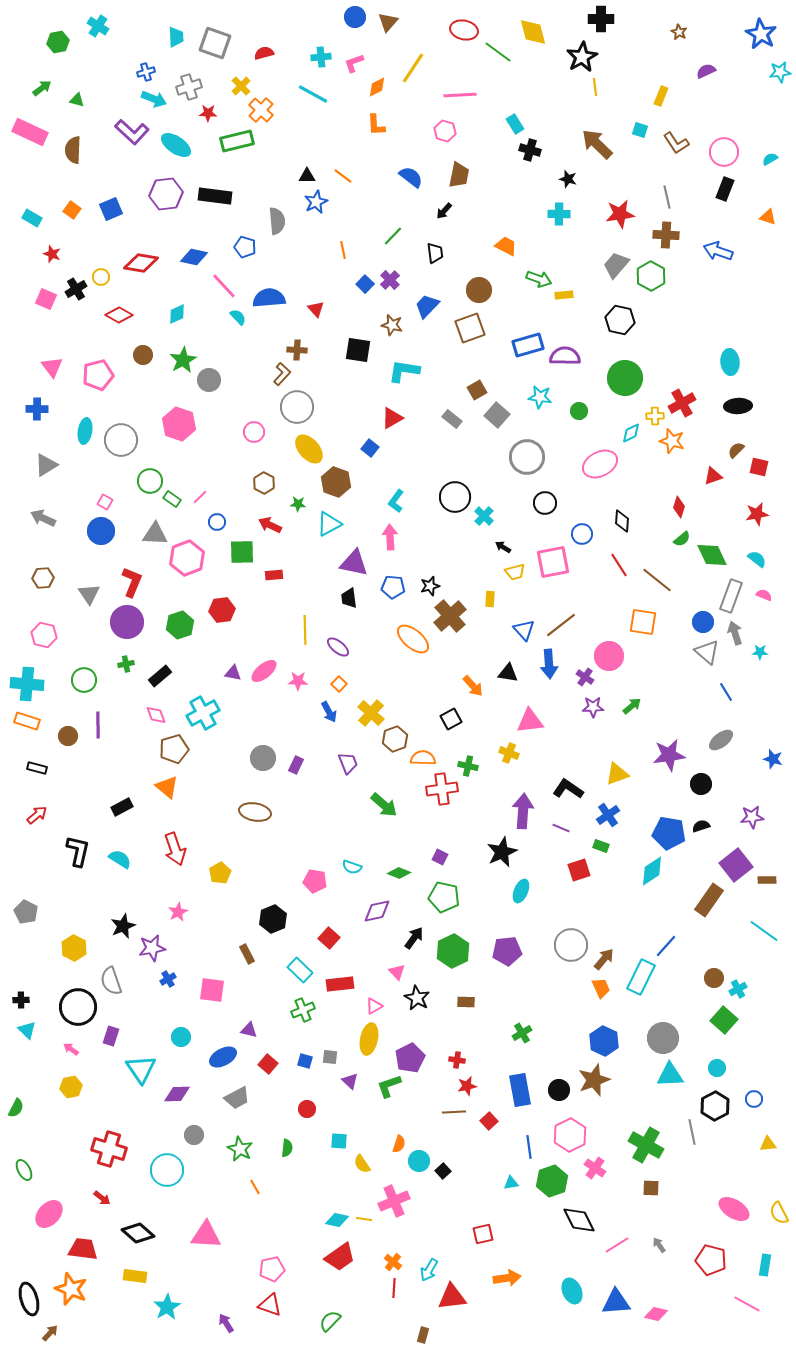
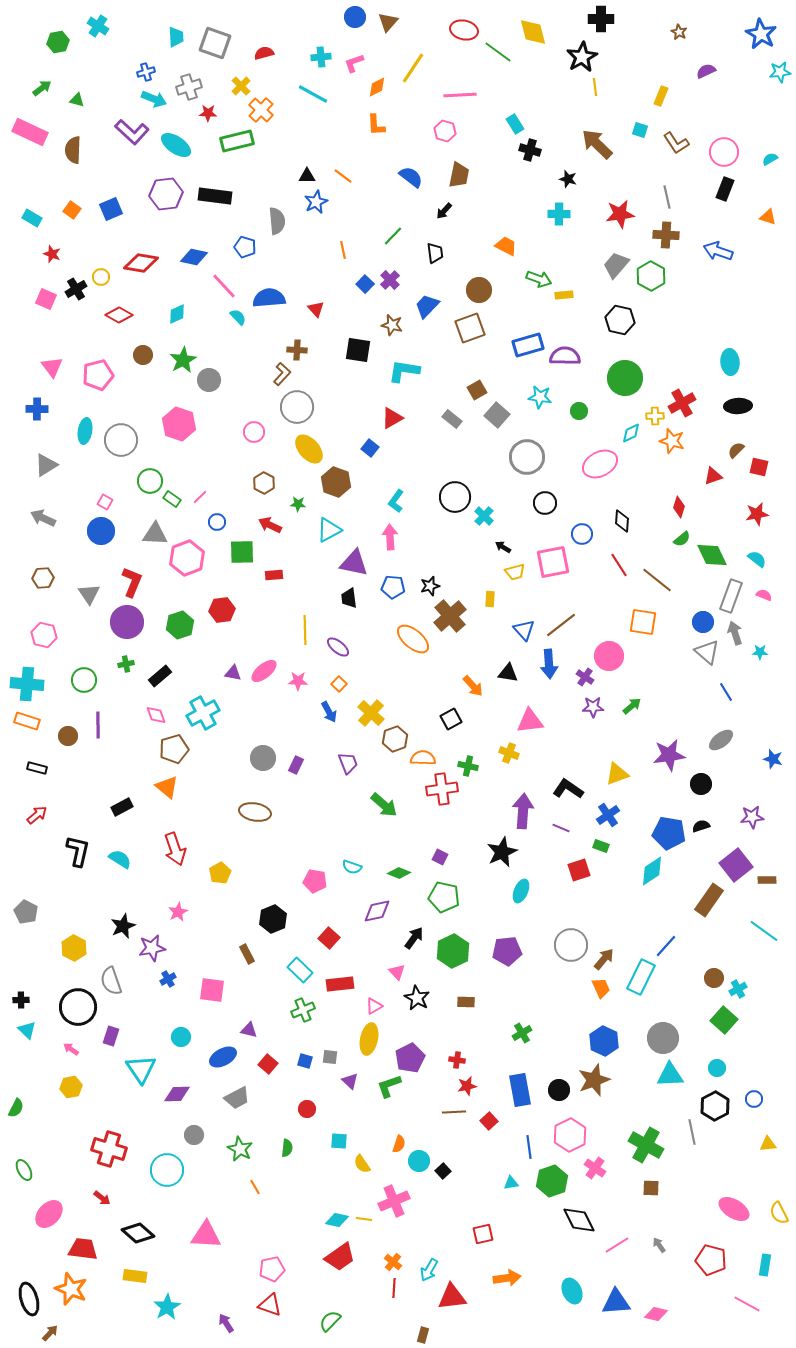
cyan triangle at (329, 524): moved 6 px down
